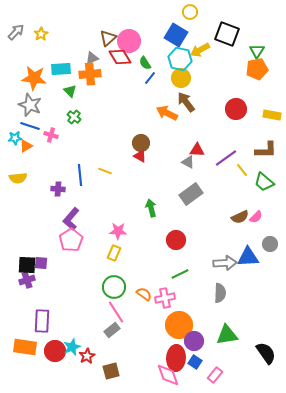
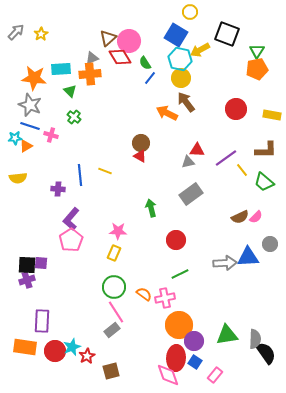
gray triangle at (188, 162): rotated 40 degrees counterclockwise
gray semicircle at (220, 293): moved 35 px right, 46 px down
